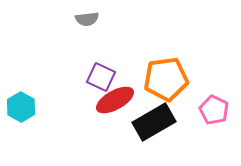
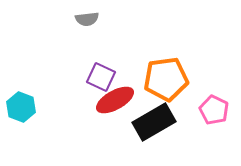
cyan hexagon: rotated 8 degrees counterclockwise
